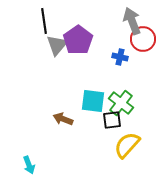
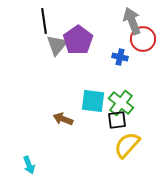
black square: moved 5 px right
